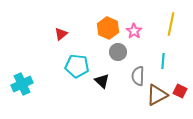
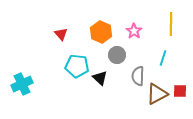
yellow line: rotated 10 degrees counterclockwise
orange hexagon: moved 7 px left, 4 px down
red triangle: rotated 32 degrees counterclockwise
gray circle: moved 1 px left, 3 px down
cyan line: moved 3 px up; rotated 14 degrees clockwise
black triangle: moved 2 px left, 3 px up
red square: rotated 24 degrees counterclockwise
brown triangle: moved 1 px up
